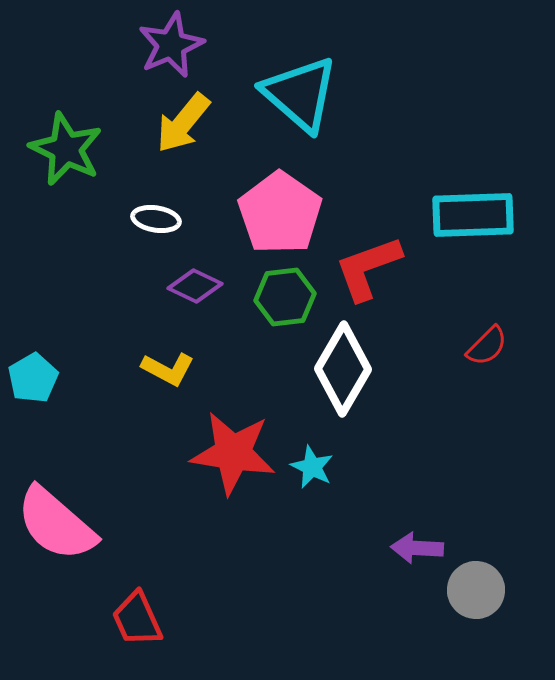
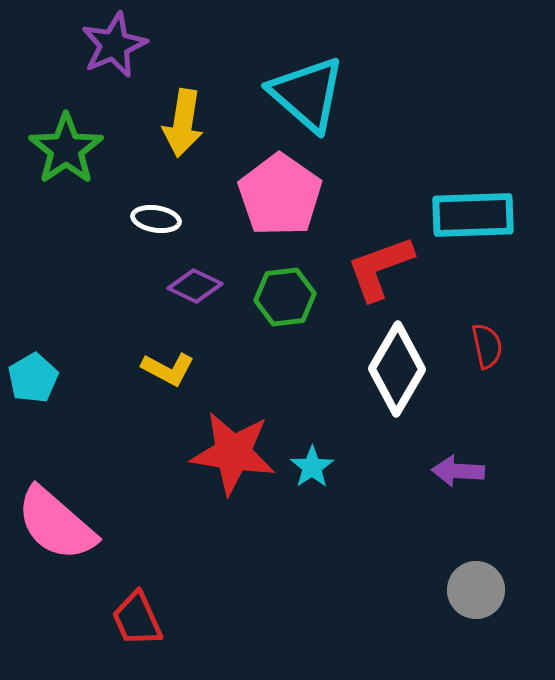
purple star: moved 57 px left
cyan triangle: moved 7 px right
yellow arrow: rotated 30 degrees counterclockwise
green star: rotated 12 degrees clockwise
pink pentagon: moved 18 px up
red L-shape: moved 12 px right
red semicircle: rotated 57 degrees counterclockwise
white diamond: moved 54 px right
cyan star: rotated 12 degrees clockwise
purple arrow: moved 41 px right, 77 px up
